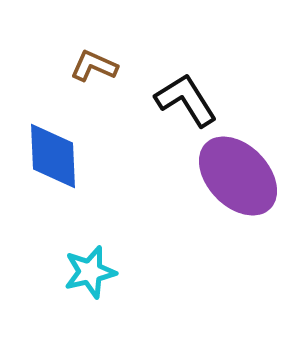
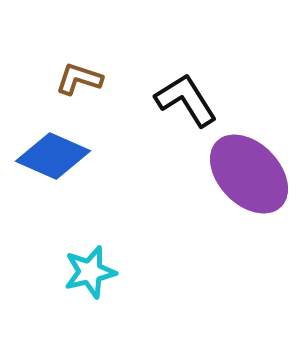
brown L-shape: moved 15 px left, 13 px down; rotated 6 degrees counterclockwise
blue diamond: rotated 64 degrees counterclockwise
purple ellipse: moved 11 px right, 2 px up
